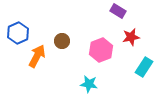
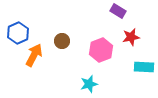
orange arrow: moved 3 px left, 1 px up
cyan rectangle: rotated 60 degrees clockwise
cyan star: rotated 24 degrees counterclockwise
